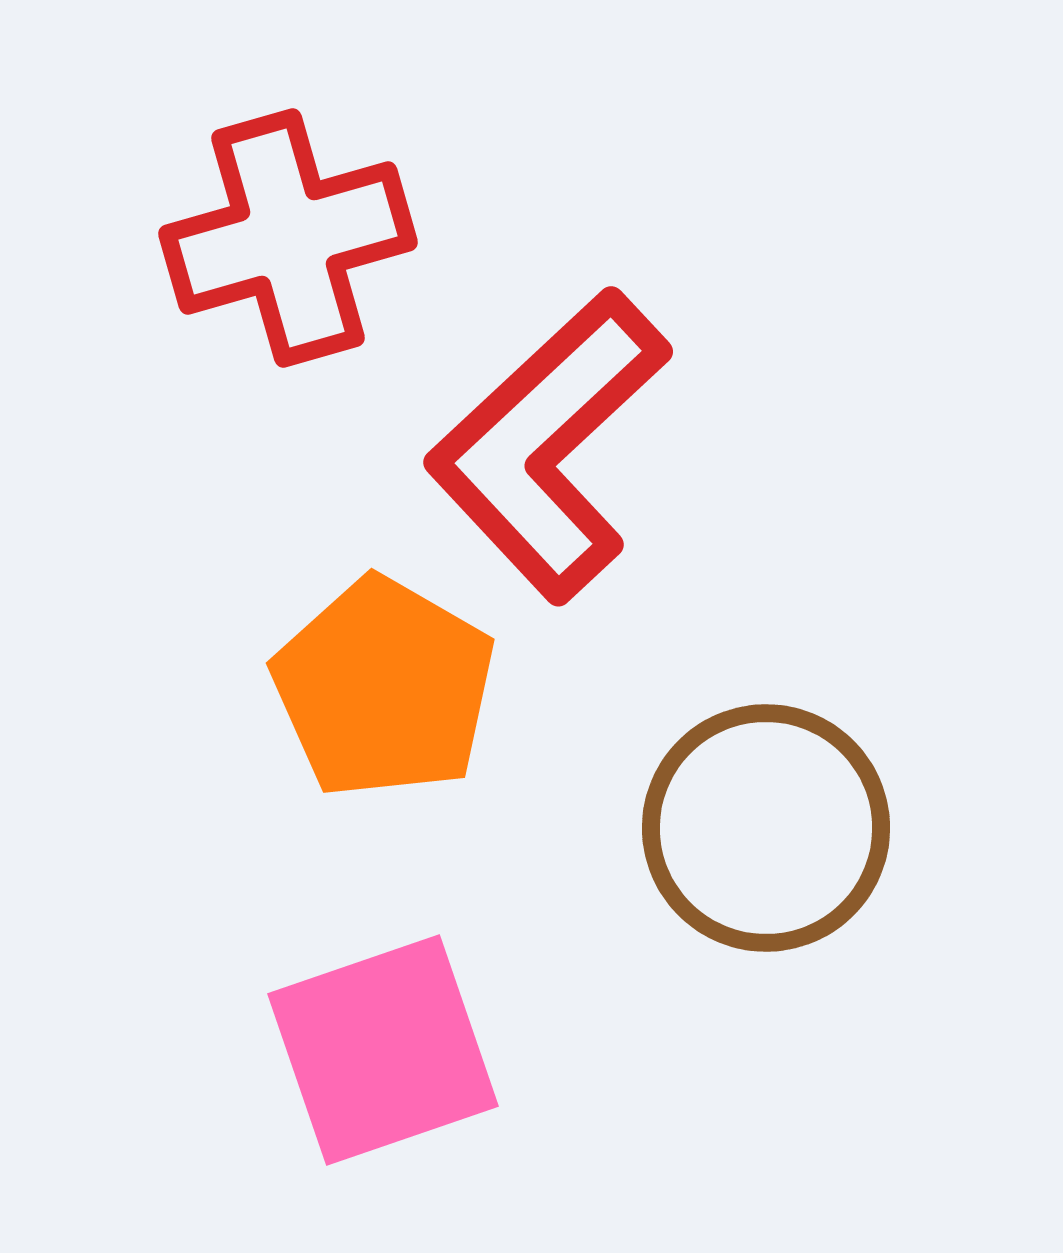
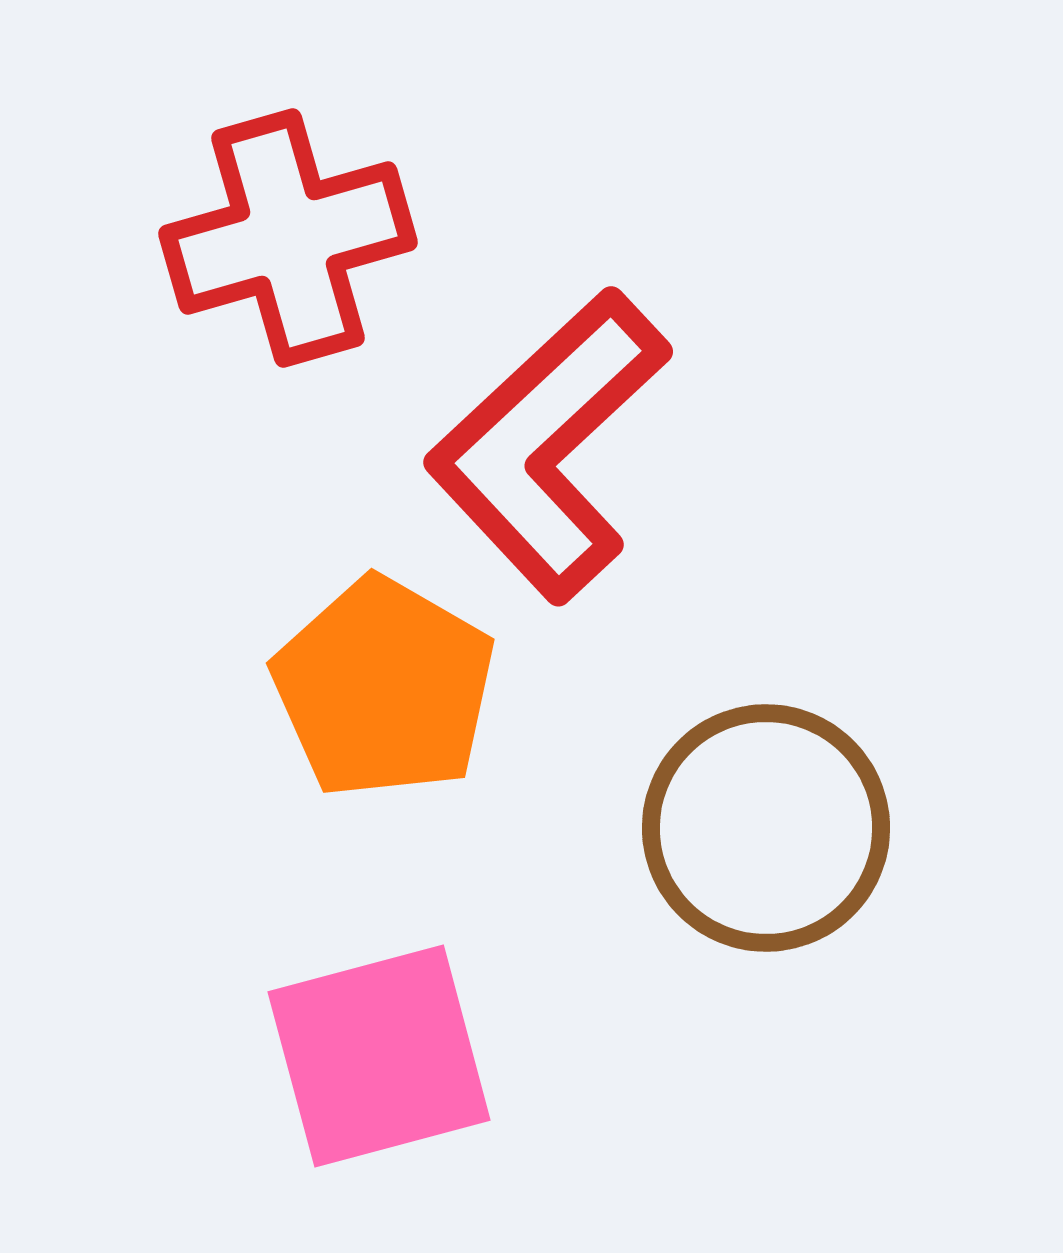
pink square: moved 4 px left, 6 px down; rotated 4 degrees clockwise
